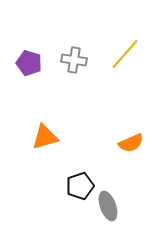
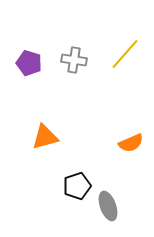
black pentagon: moved 3 px left
